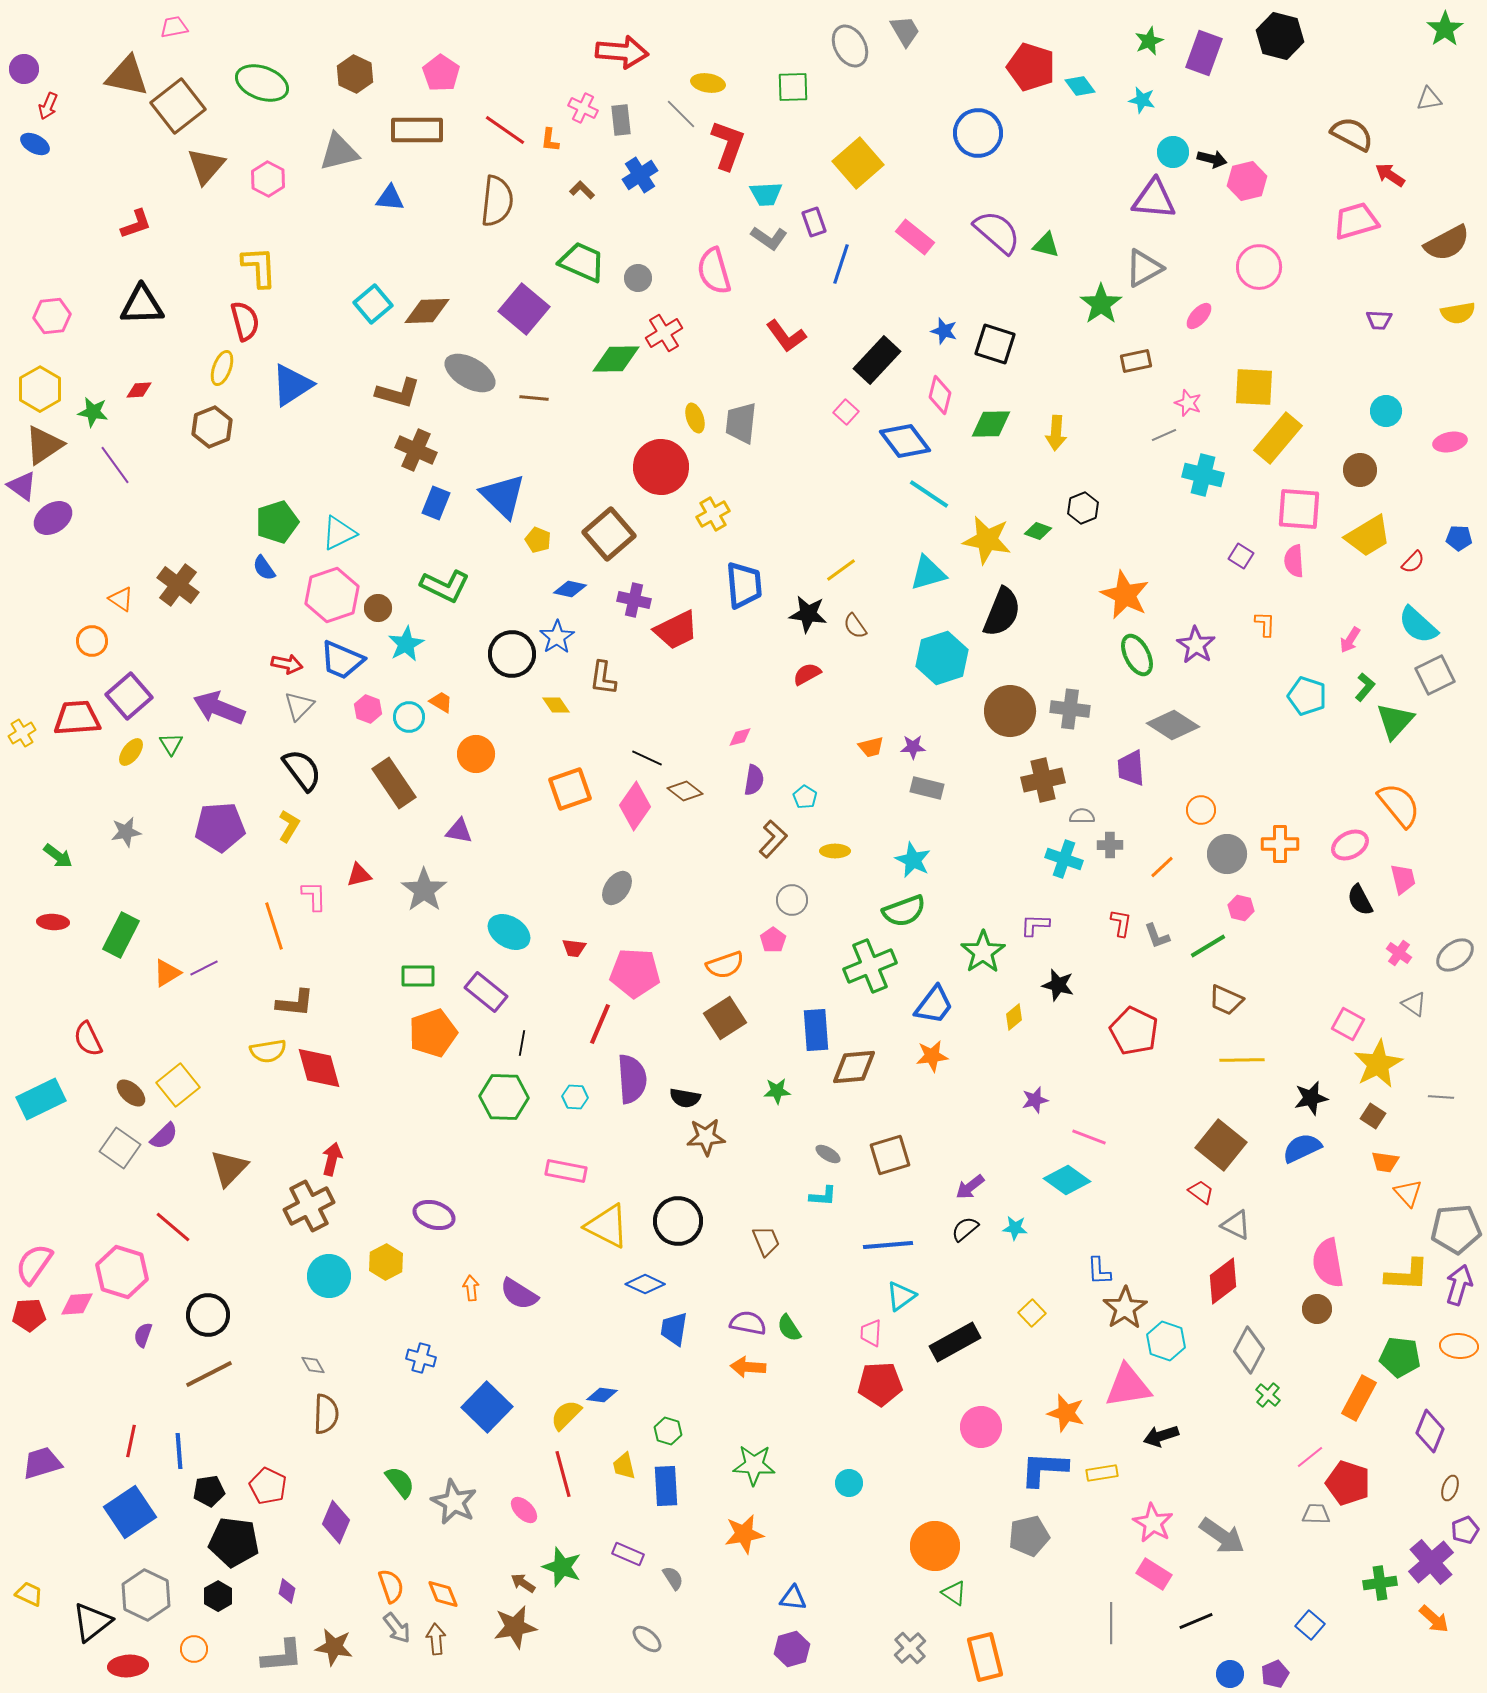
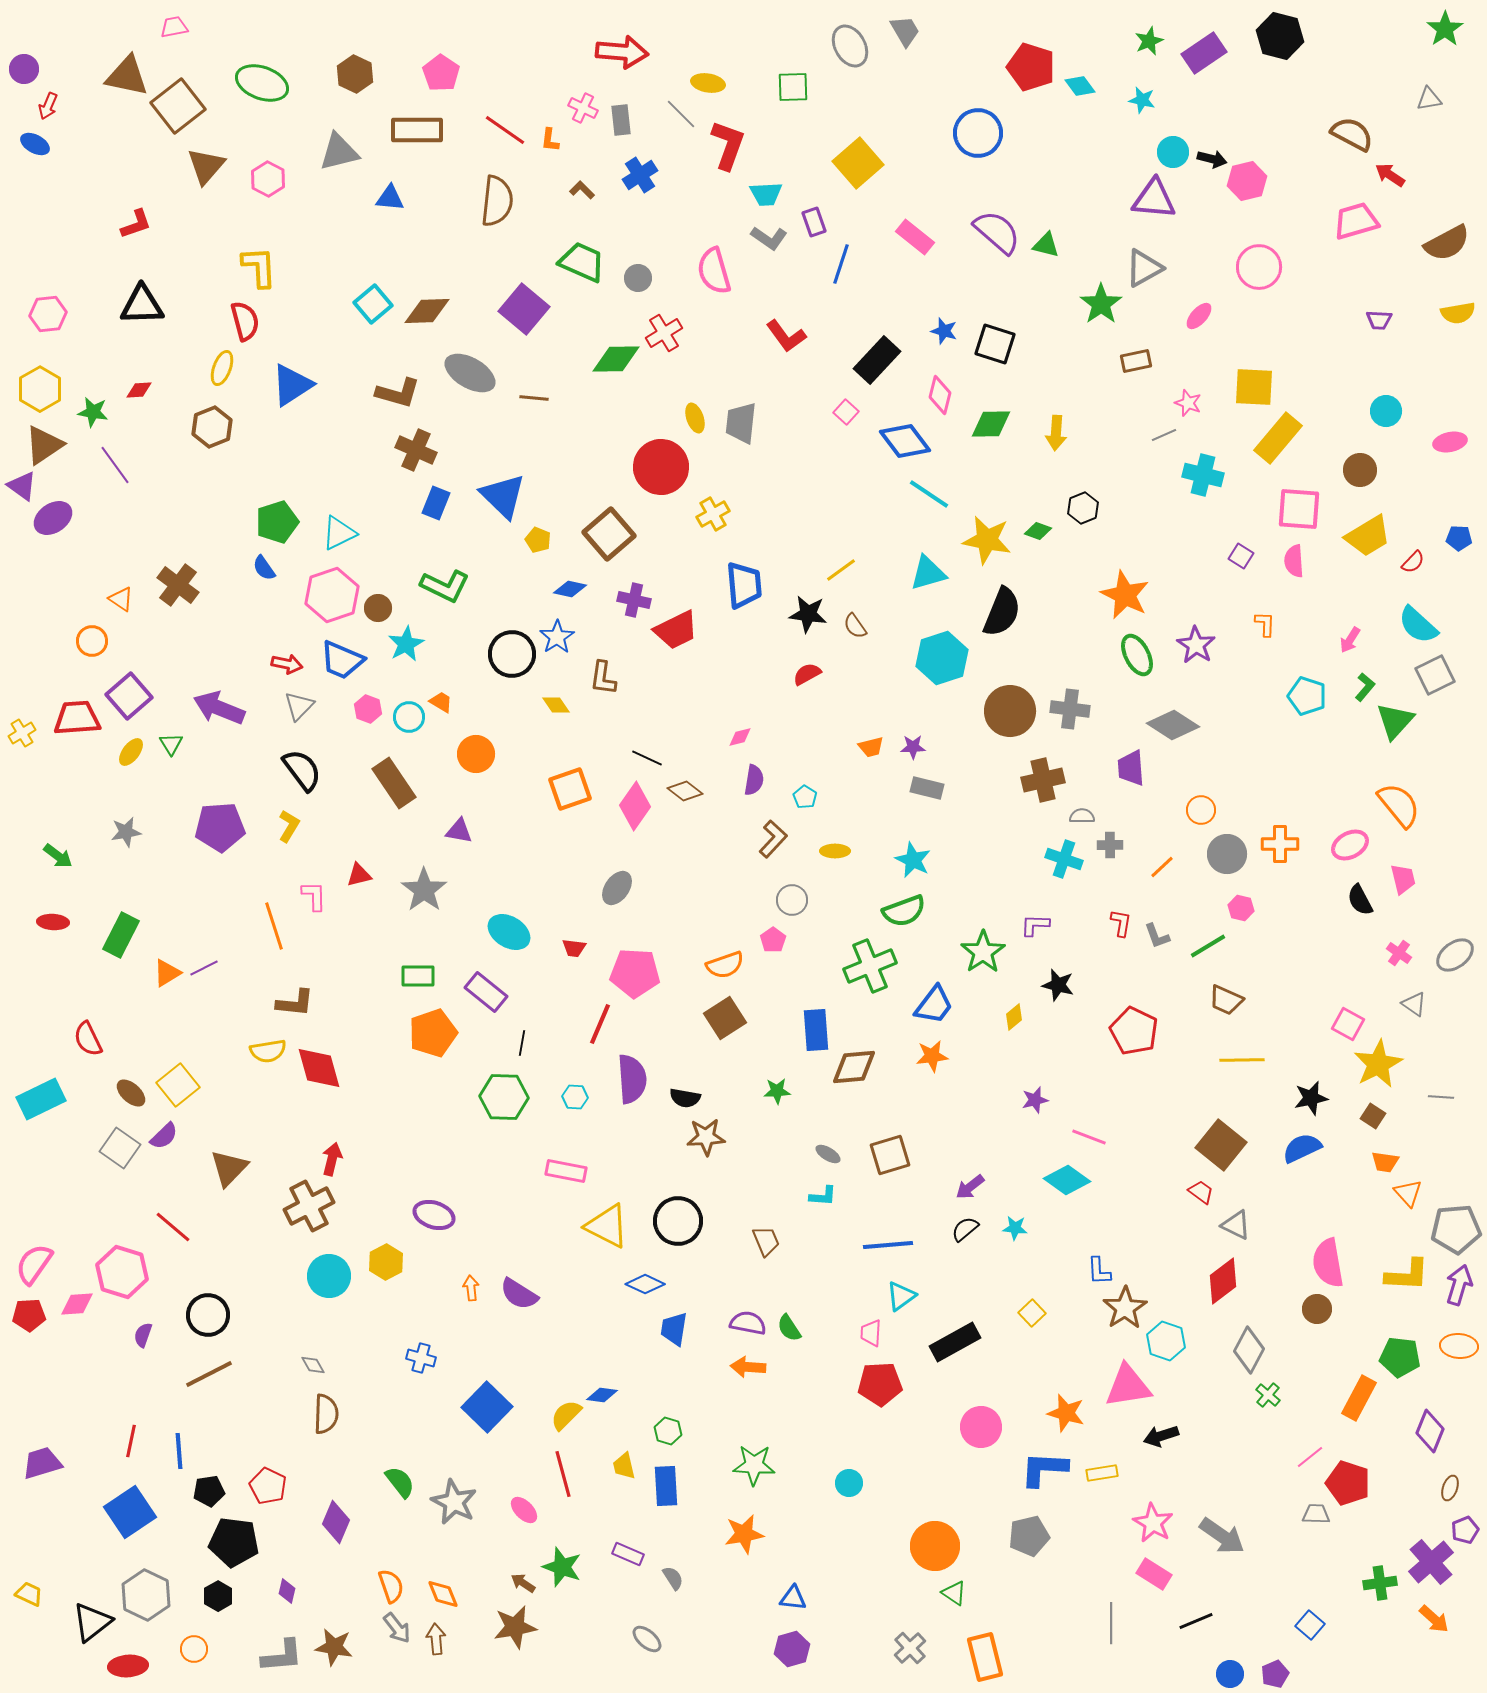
purple rectangle at (1204, 53): rotated 36 degrees clockwise
pink hexagon at (52, 316): moved 4 px left, 2 px up
